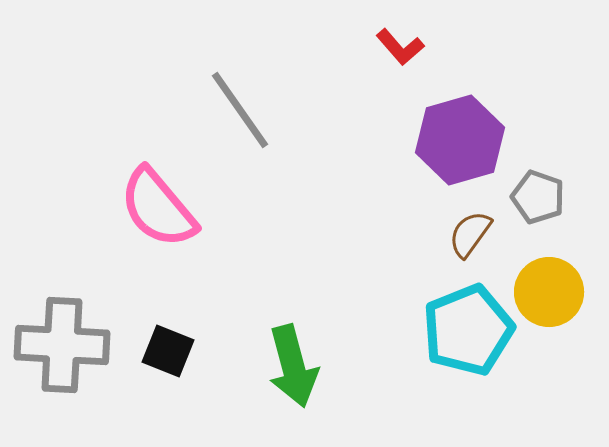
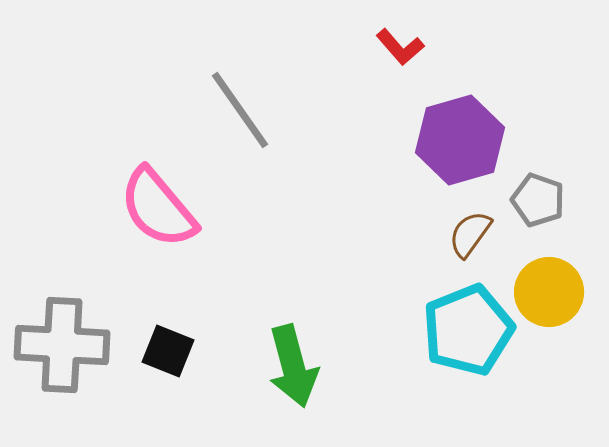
gray pentagon: moved 3 px down
